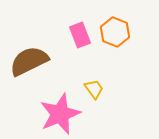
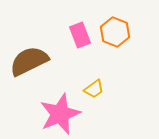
yellow trapezoid: rotated 90 degrees clockwise
